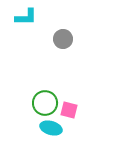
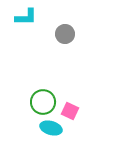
gray circle: moved 2 px right, 5 px up
green circle: moved 2 px left, 1 px up
pink square: moved 1 px right, 1 px down; rotated 12 degrees clockwise
